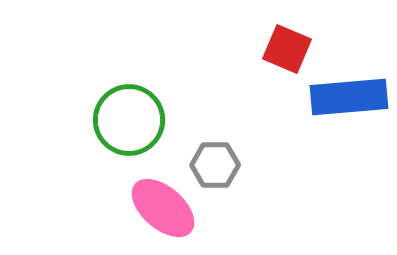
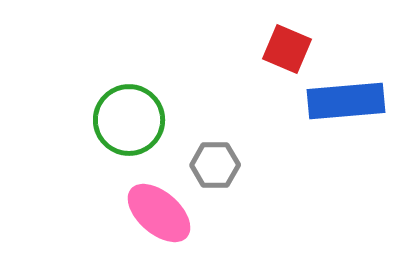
blue rectangle: moved 3 px left, 4 px down
pink ellipse: moved 4 px left, 5 px down
